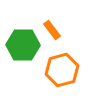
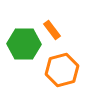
green hexagon: moved 1 px right, 1 px up
